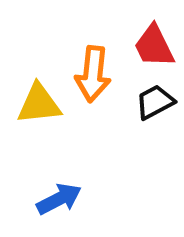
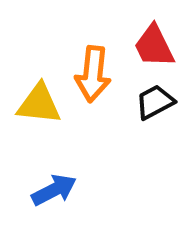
yellow triangle: rotated 12 degrees clockwise
blue arrow: moved 5 px left, 9 px up
